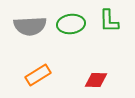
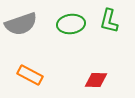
green L-shape: rotated 15 degrees clockwise
gray semicircle: moved 9 px left, 2 px up; rotated 16 degrees counterclockwise
orange rectangle: moved 8 px left; rotated 60 degrees clockwise
